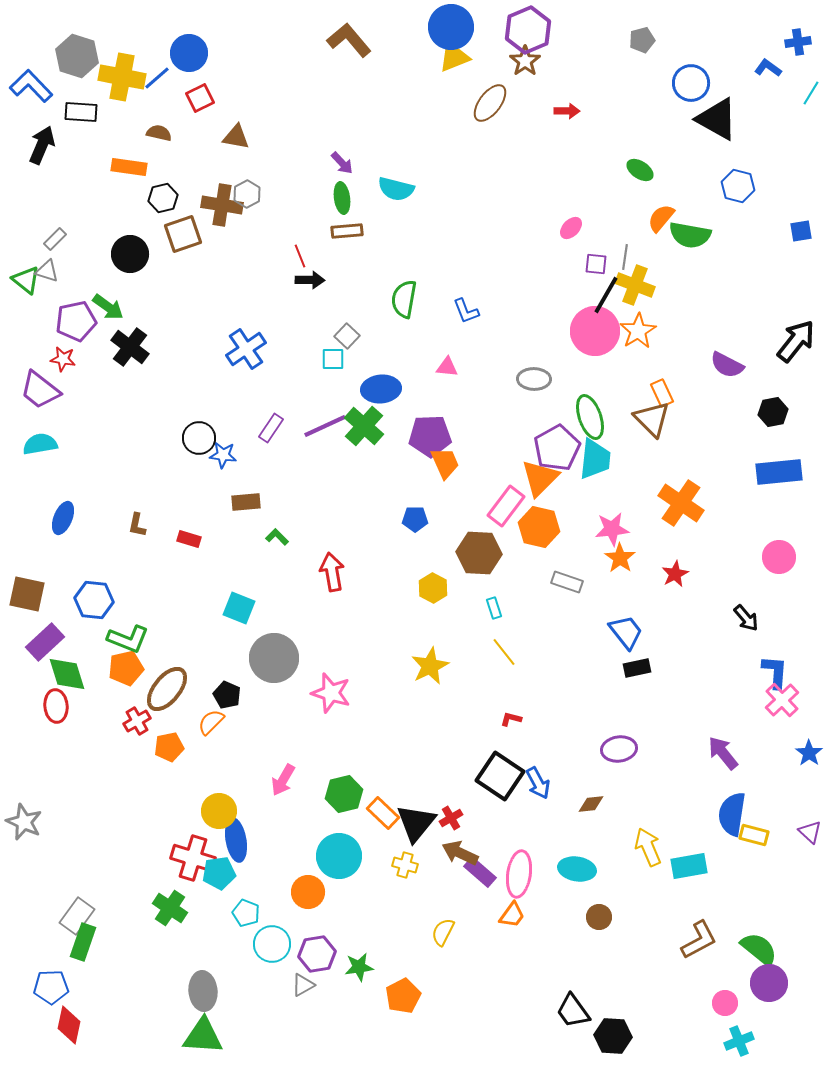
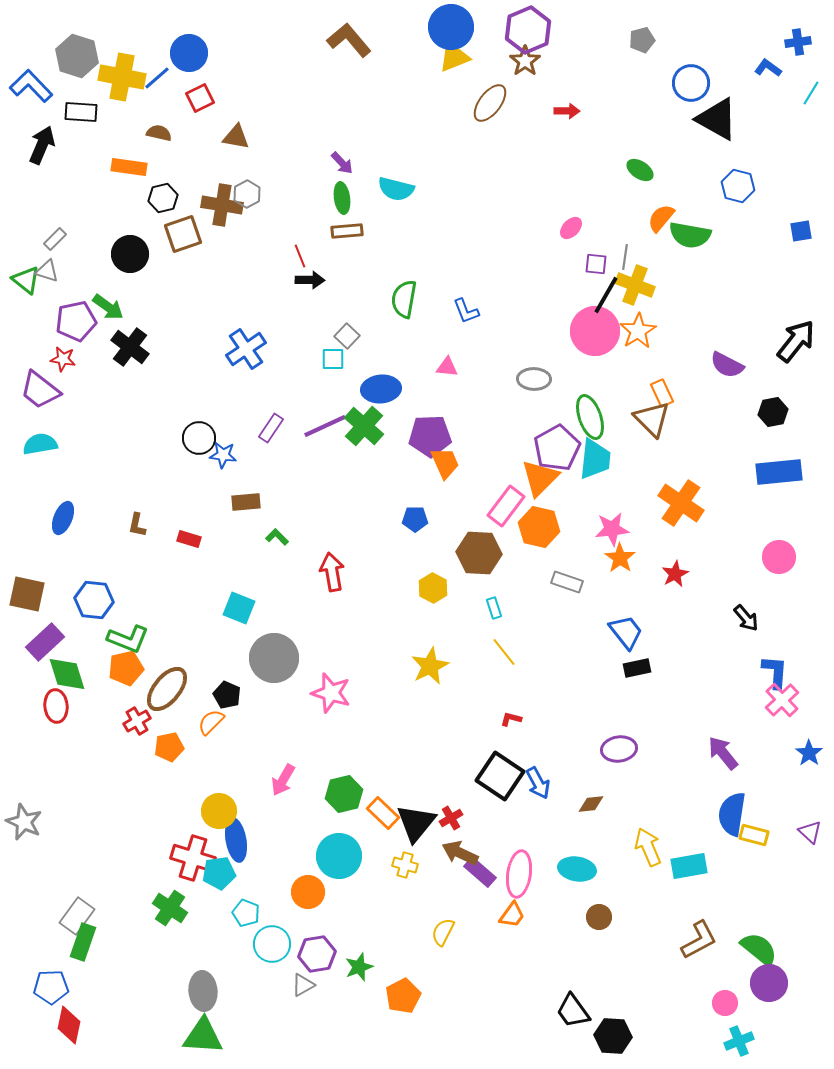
green star at (359, 967): rotated 12 degrees counterclockwise
